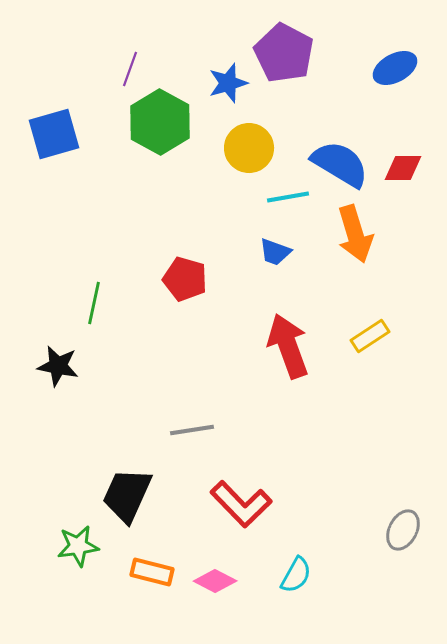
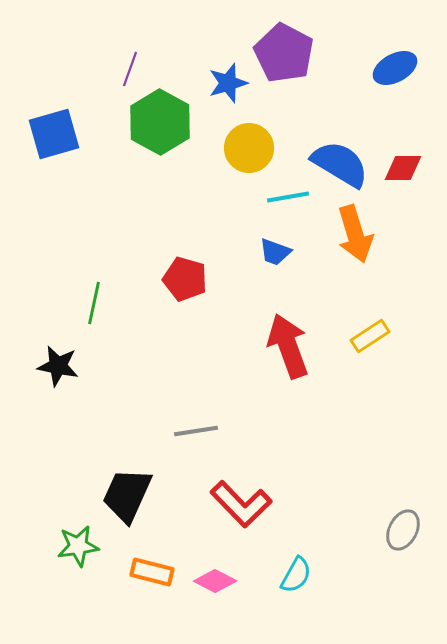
gray line: moved 4 px right, 1 px down
